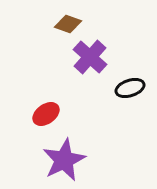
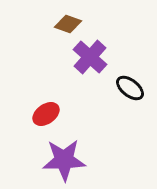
black ellipse: rotated 56 degrees clockwise
purple star: rotated 24 degrees clockwise
